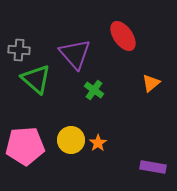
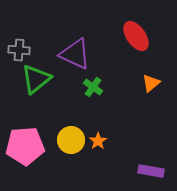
red ellipse: moved 13 px right
purple triangle: rotated 24 degrees counterclockwise
green triangle: rotated 40 degrees clockwise
green cross: moved 1 px left, 3 px up
orange star: moved 2 px up
purple rectangle: moved 2 px left, 4 px down
